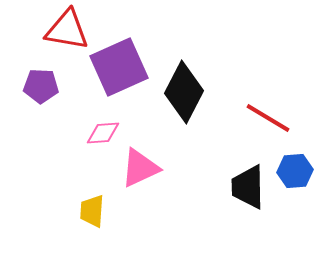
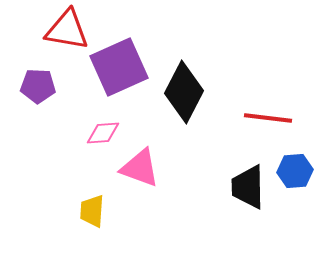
purple pentagon: moved 3 px left
red line: rotated 24 degrees counterclockwise
pink triangle: rotated 45 degrees clockwise
